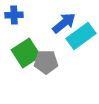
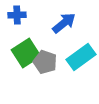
blue cross: moved 3 px right
cyan rectangle: moved 21 px down
gray pentagon: moved 1 px left; rotated 20 degrees clockwise
